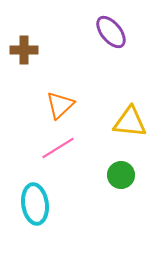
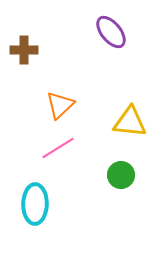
cyan ellipse: rotated 9 degrees clockwise
